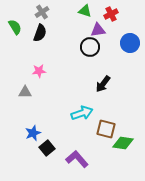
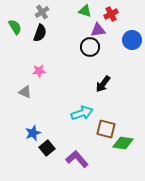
blue circle: moved 2 px right, 3 px up
gray triangle: rotated 24 degrees clockwise
